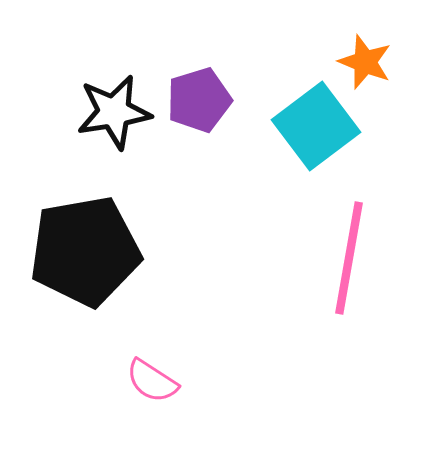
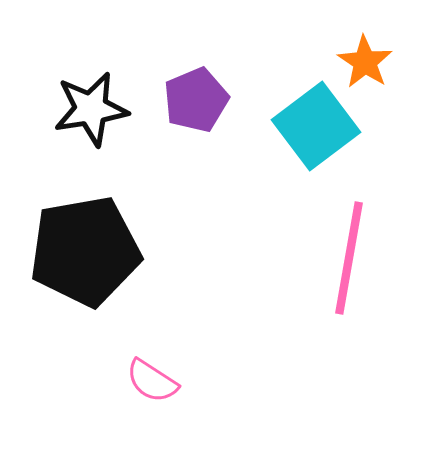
orange star: rotated 12 degrees clockwise
purple pentagon: moved 3 px left; rotated 6 degrees counterclockwise
black star: moved 23 px left, 3 px up
